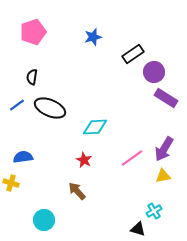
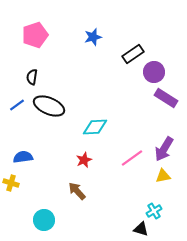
pink pentagon: moved 2 px right, 3 px down
black ellipse: moved 1 px left, 2 px up
red star: rotated 21 degrees clockwise
black triangle: moved 3 px right
